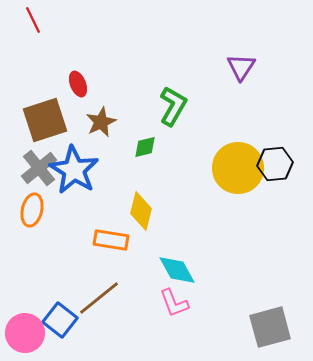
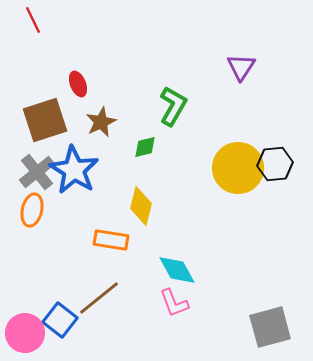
gray cross: moved 2 px left, 4 px down
yellow diamond: moved 5 px up
